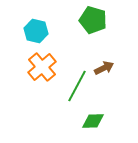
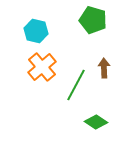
brown arrow: rotated 66 degrees counterclockwise
green line: moved 1 px left, 1 px up
green diamond: moved 3 px right, 1 px down; rotated 35 degrees clockwise
